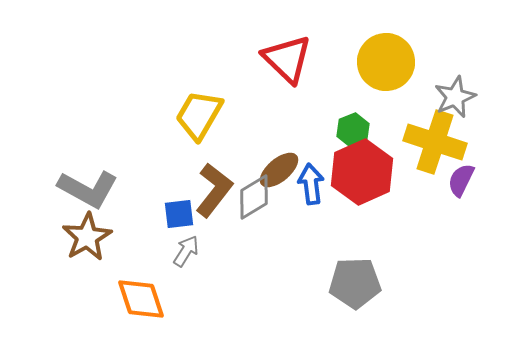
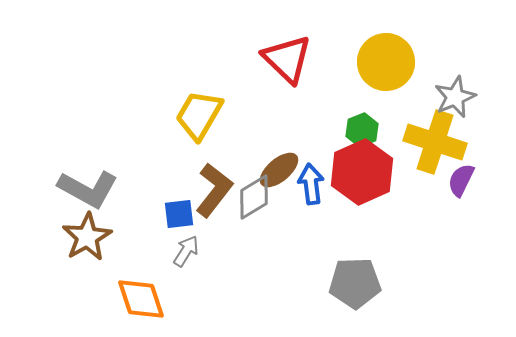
green hexagon: moved 9 px right
